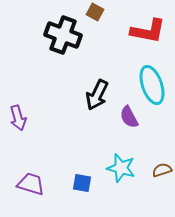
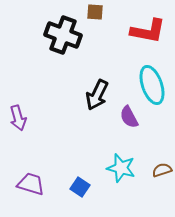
brown square: rotated 24 degrees counterclockwise
blue square: moved 2 px left, 4 px down; rotated 24 degrees clockwise
